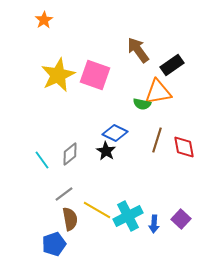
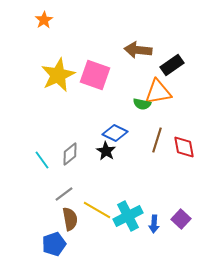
brown arrow: rotated 48 degrees counterclockwise
